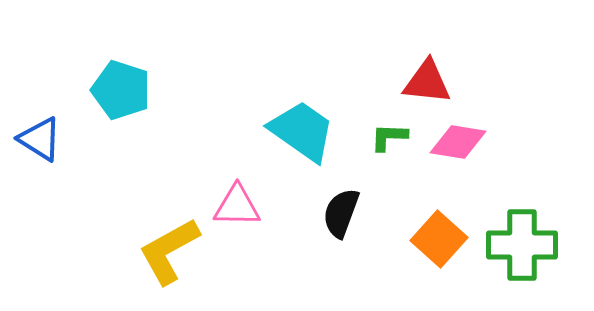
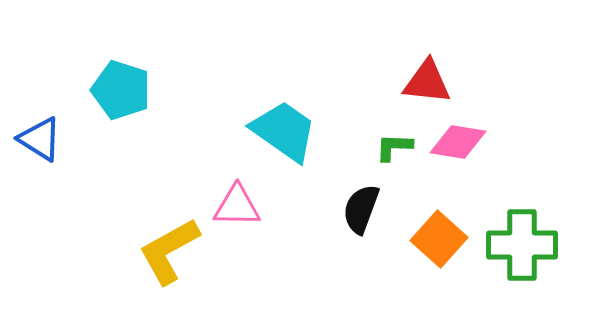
cyan trapezoid: moved 18 px left
green L-shape: moved 5 px right, 10 px down
black semicircle: moved 20 px right, 4 px up
